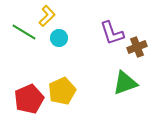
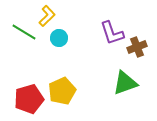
red pentagon: rotated 8 degrees clockwise
